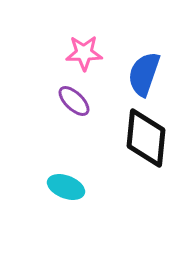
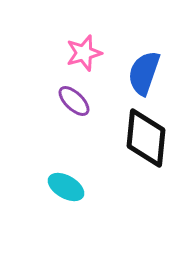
pink star: rotated 15 degrees counterclockwise
blue semicircle: moved 1 px up
cyan ellipse: rotated 9 degrees clockwise
